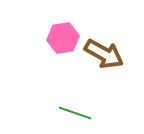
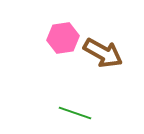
brown arrow: moved 1 px left, 1 px up
